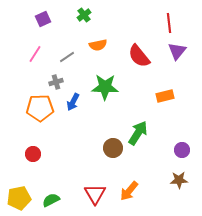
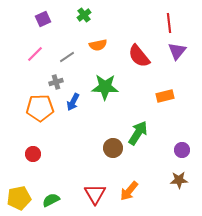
pink line: rotated 12 degrees clockwise
